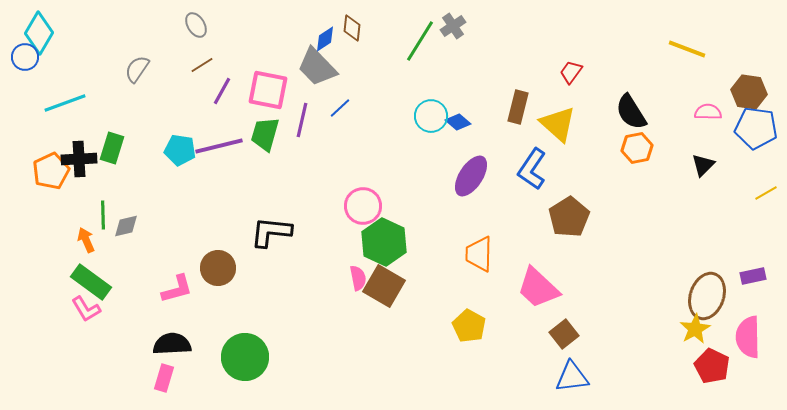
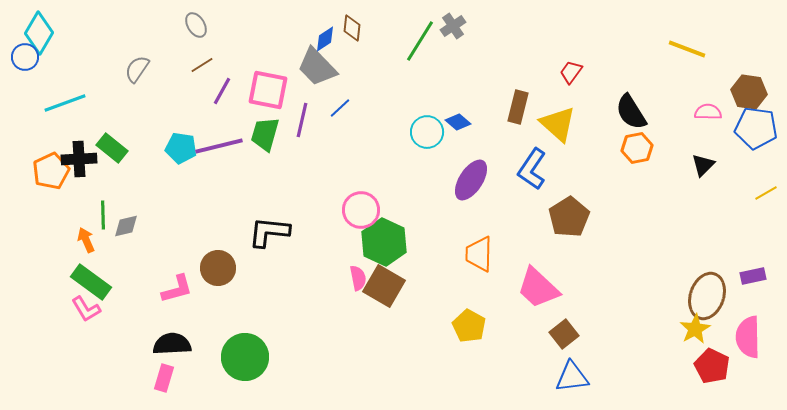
cyan circle at (431, 116): moved 4 px left, 16 px down
green rectangle at (112, 148): rotated 68 degrees counterclockwise
cyan pentagon at (180, 150): moved 1 px right, 2 px up
purple ellipse at (471, 176): moved 4 px down
pink circle at (363, 206): moved 2 px left, 4 px down
black L-shape at (271, 232): moved 2 px left
